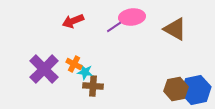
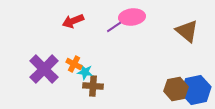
brown triangle: moved 12 px right, 2 px down; rotated 10 degrees clockwise
